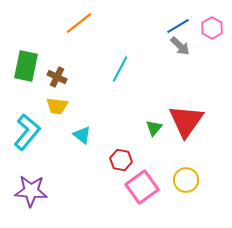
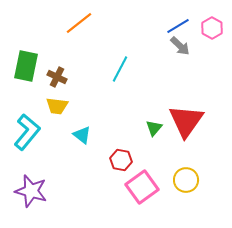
purple star: rotated 12 degrees clockwise
